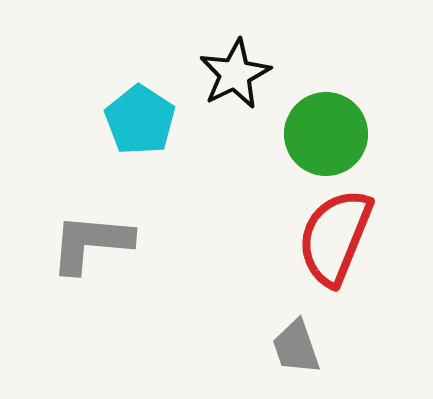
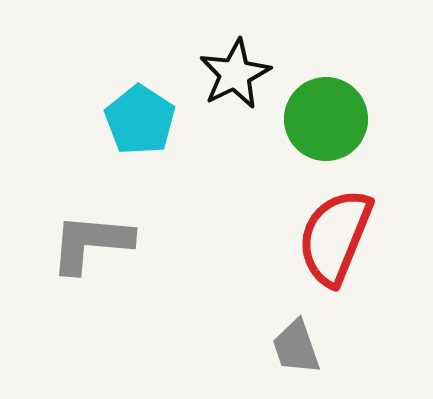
green circle: moved 15 px up
